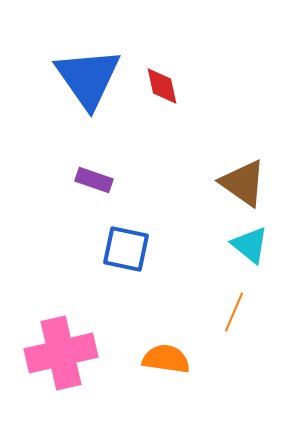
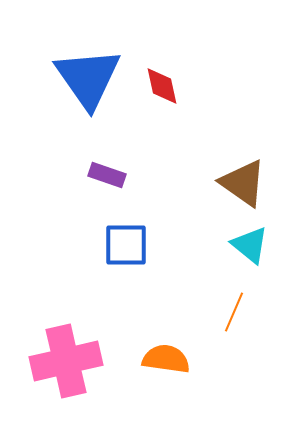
purple rectangle: moved 13 px right, 5 px up
blue square: moved 4 px up; rotated 12 degrees counterclockwise
pink cross: moved 5 px right, 8 px down
